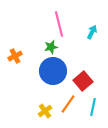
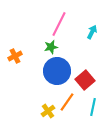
pink line: rotated 40 degrees clockwise
blue circle: moved 4 px right
red square: moved 2 px right, 1 px up
orange line: moved 1 px left, 2 px up
yellow cross: moved 3 px right
